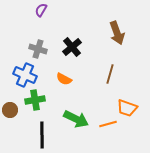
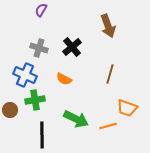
brown arrow: moved 9 px left, 7 px up
gray cross: moved 1 px right, 1 px up
orange line: moved 2 px down
